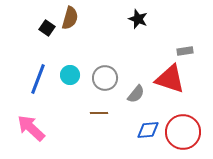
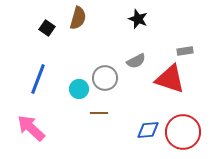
brown semicircle: moved 8 px right
cyan circle: moved 9 px right, 14 px down
gray semicircle: moved 33 px up; rotated 24 degrees clockwise
